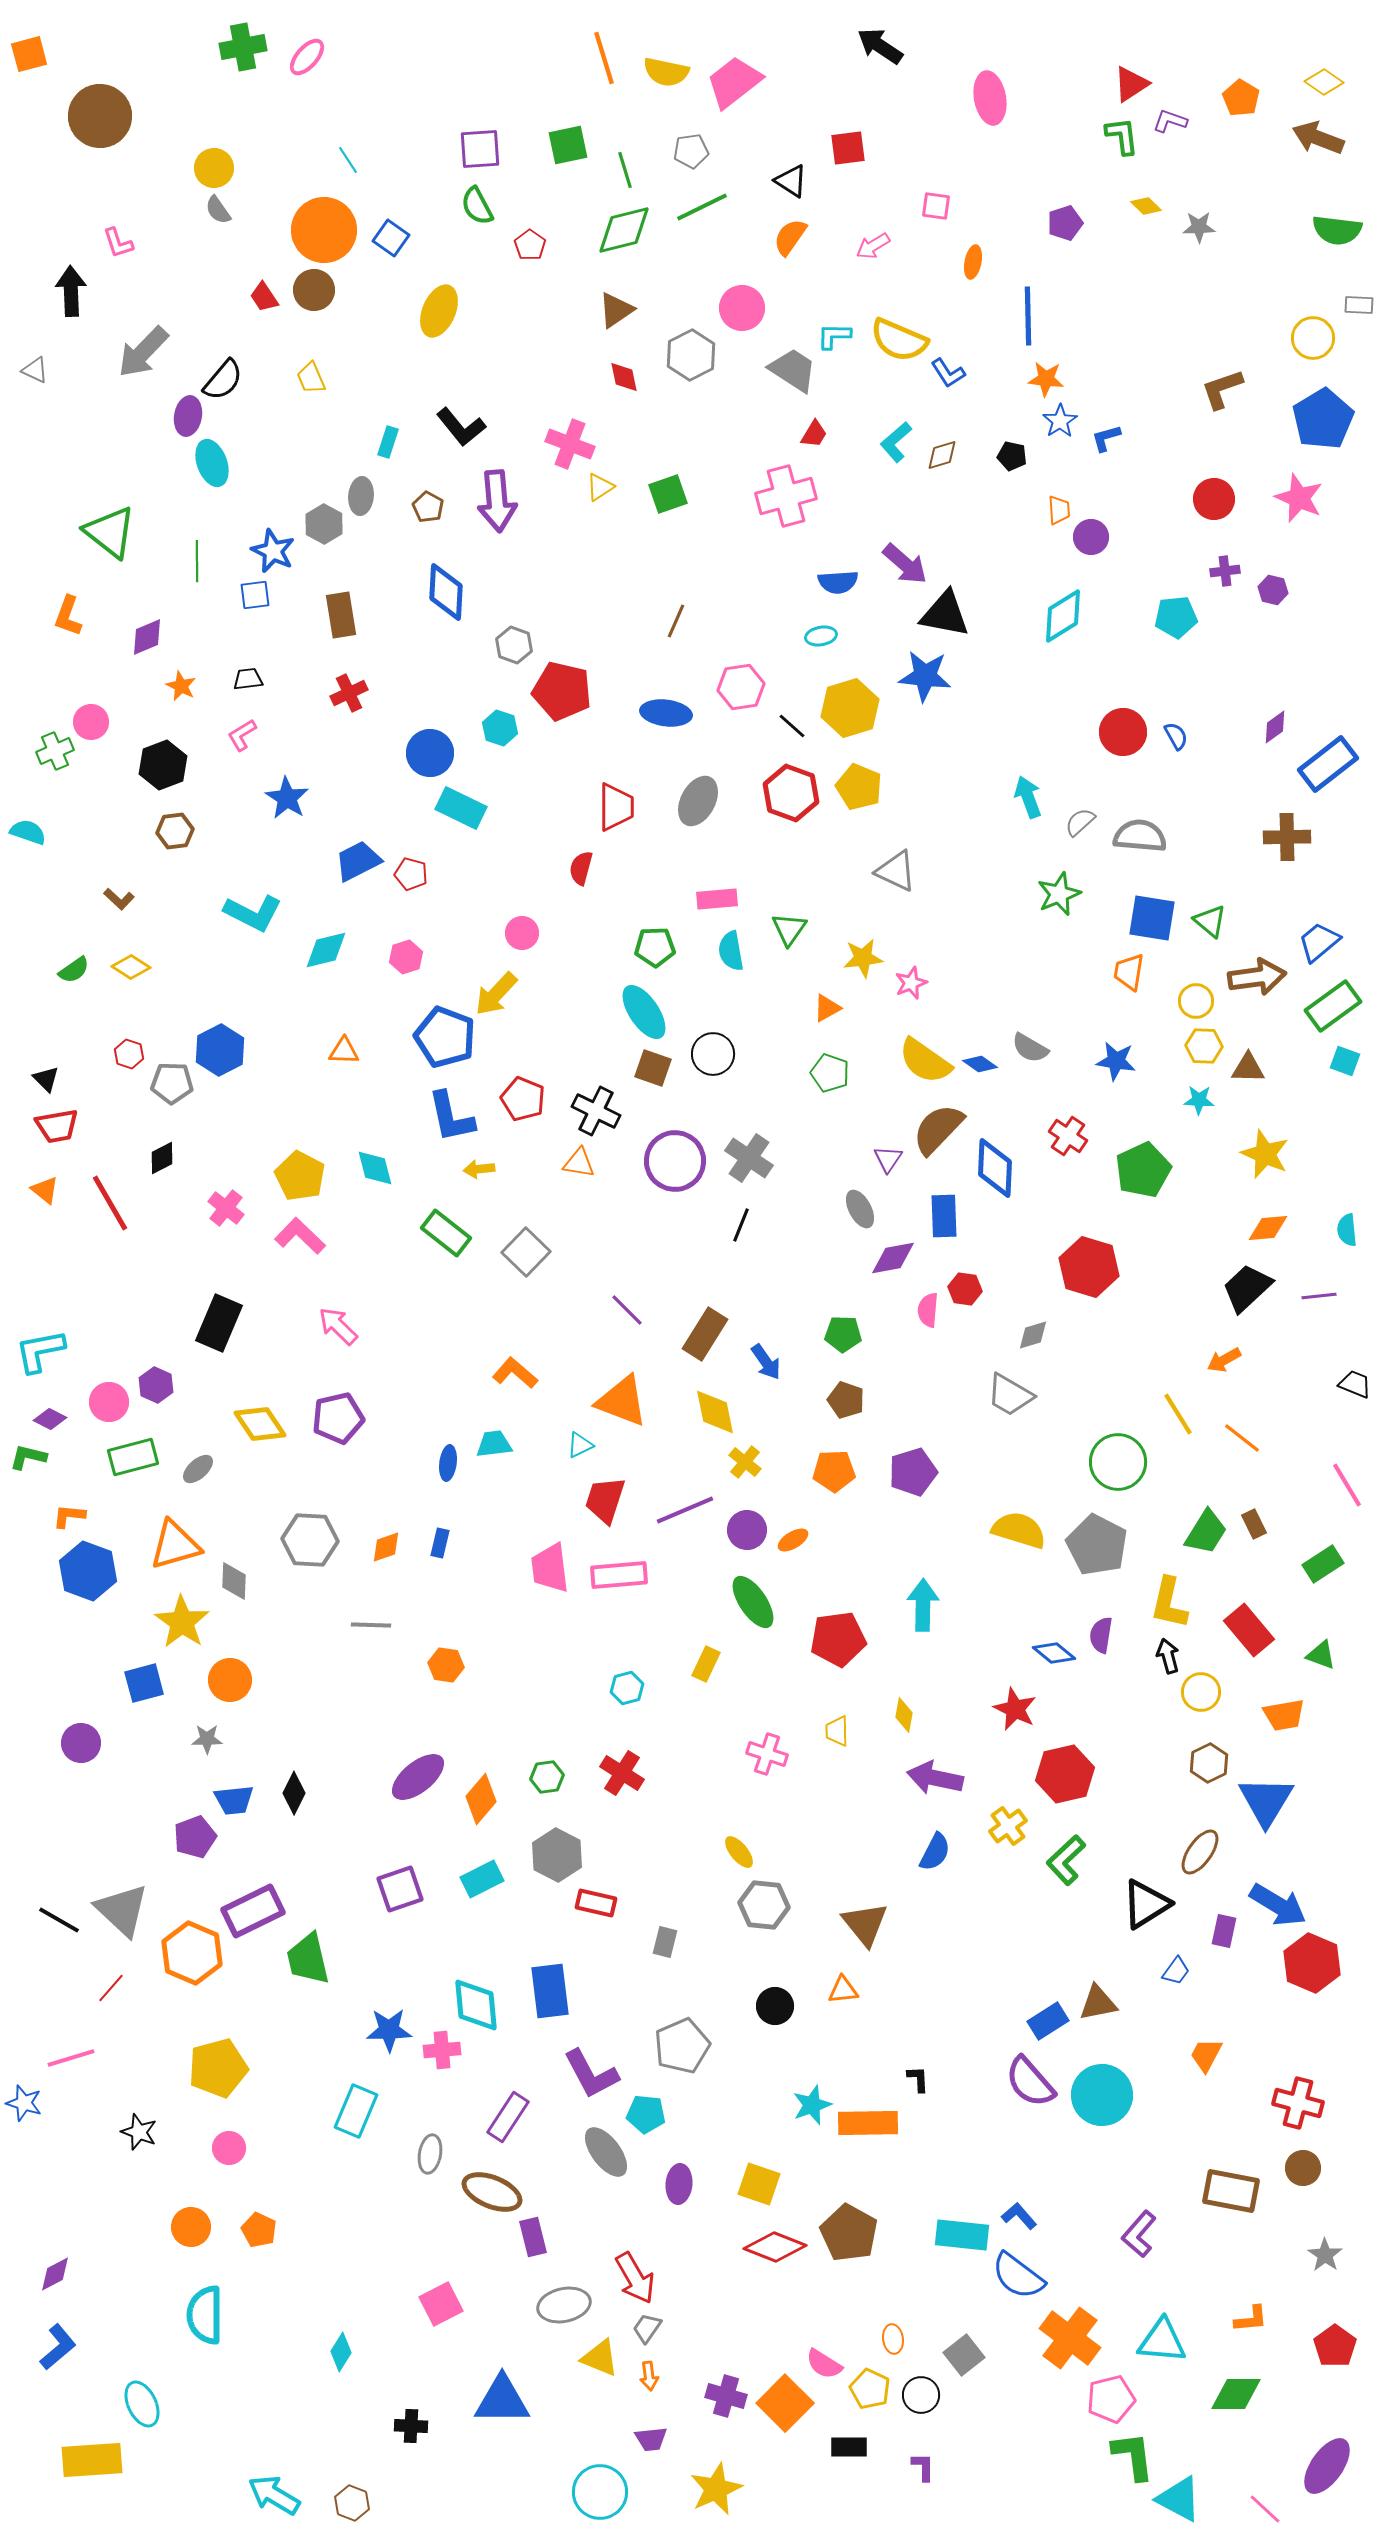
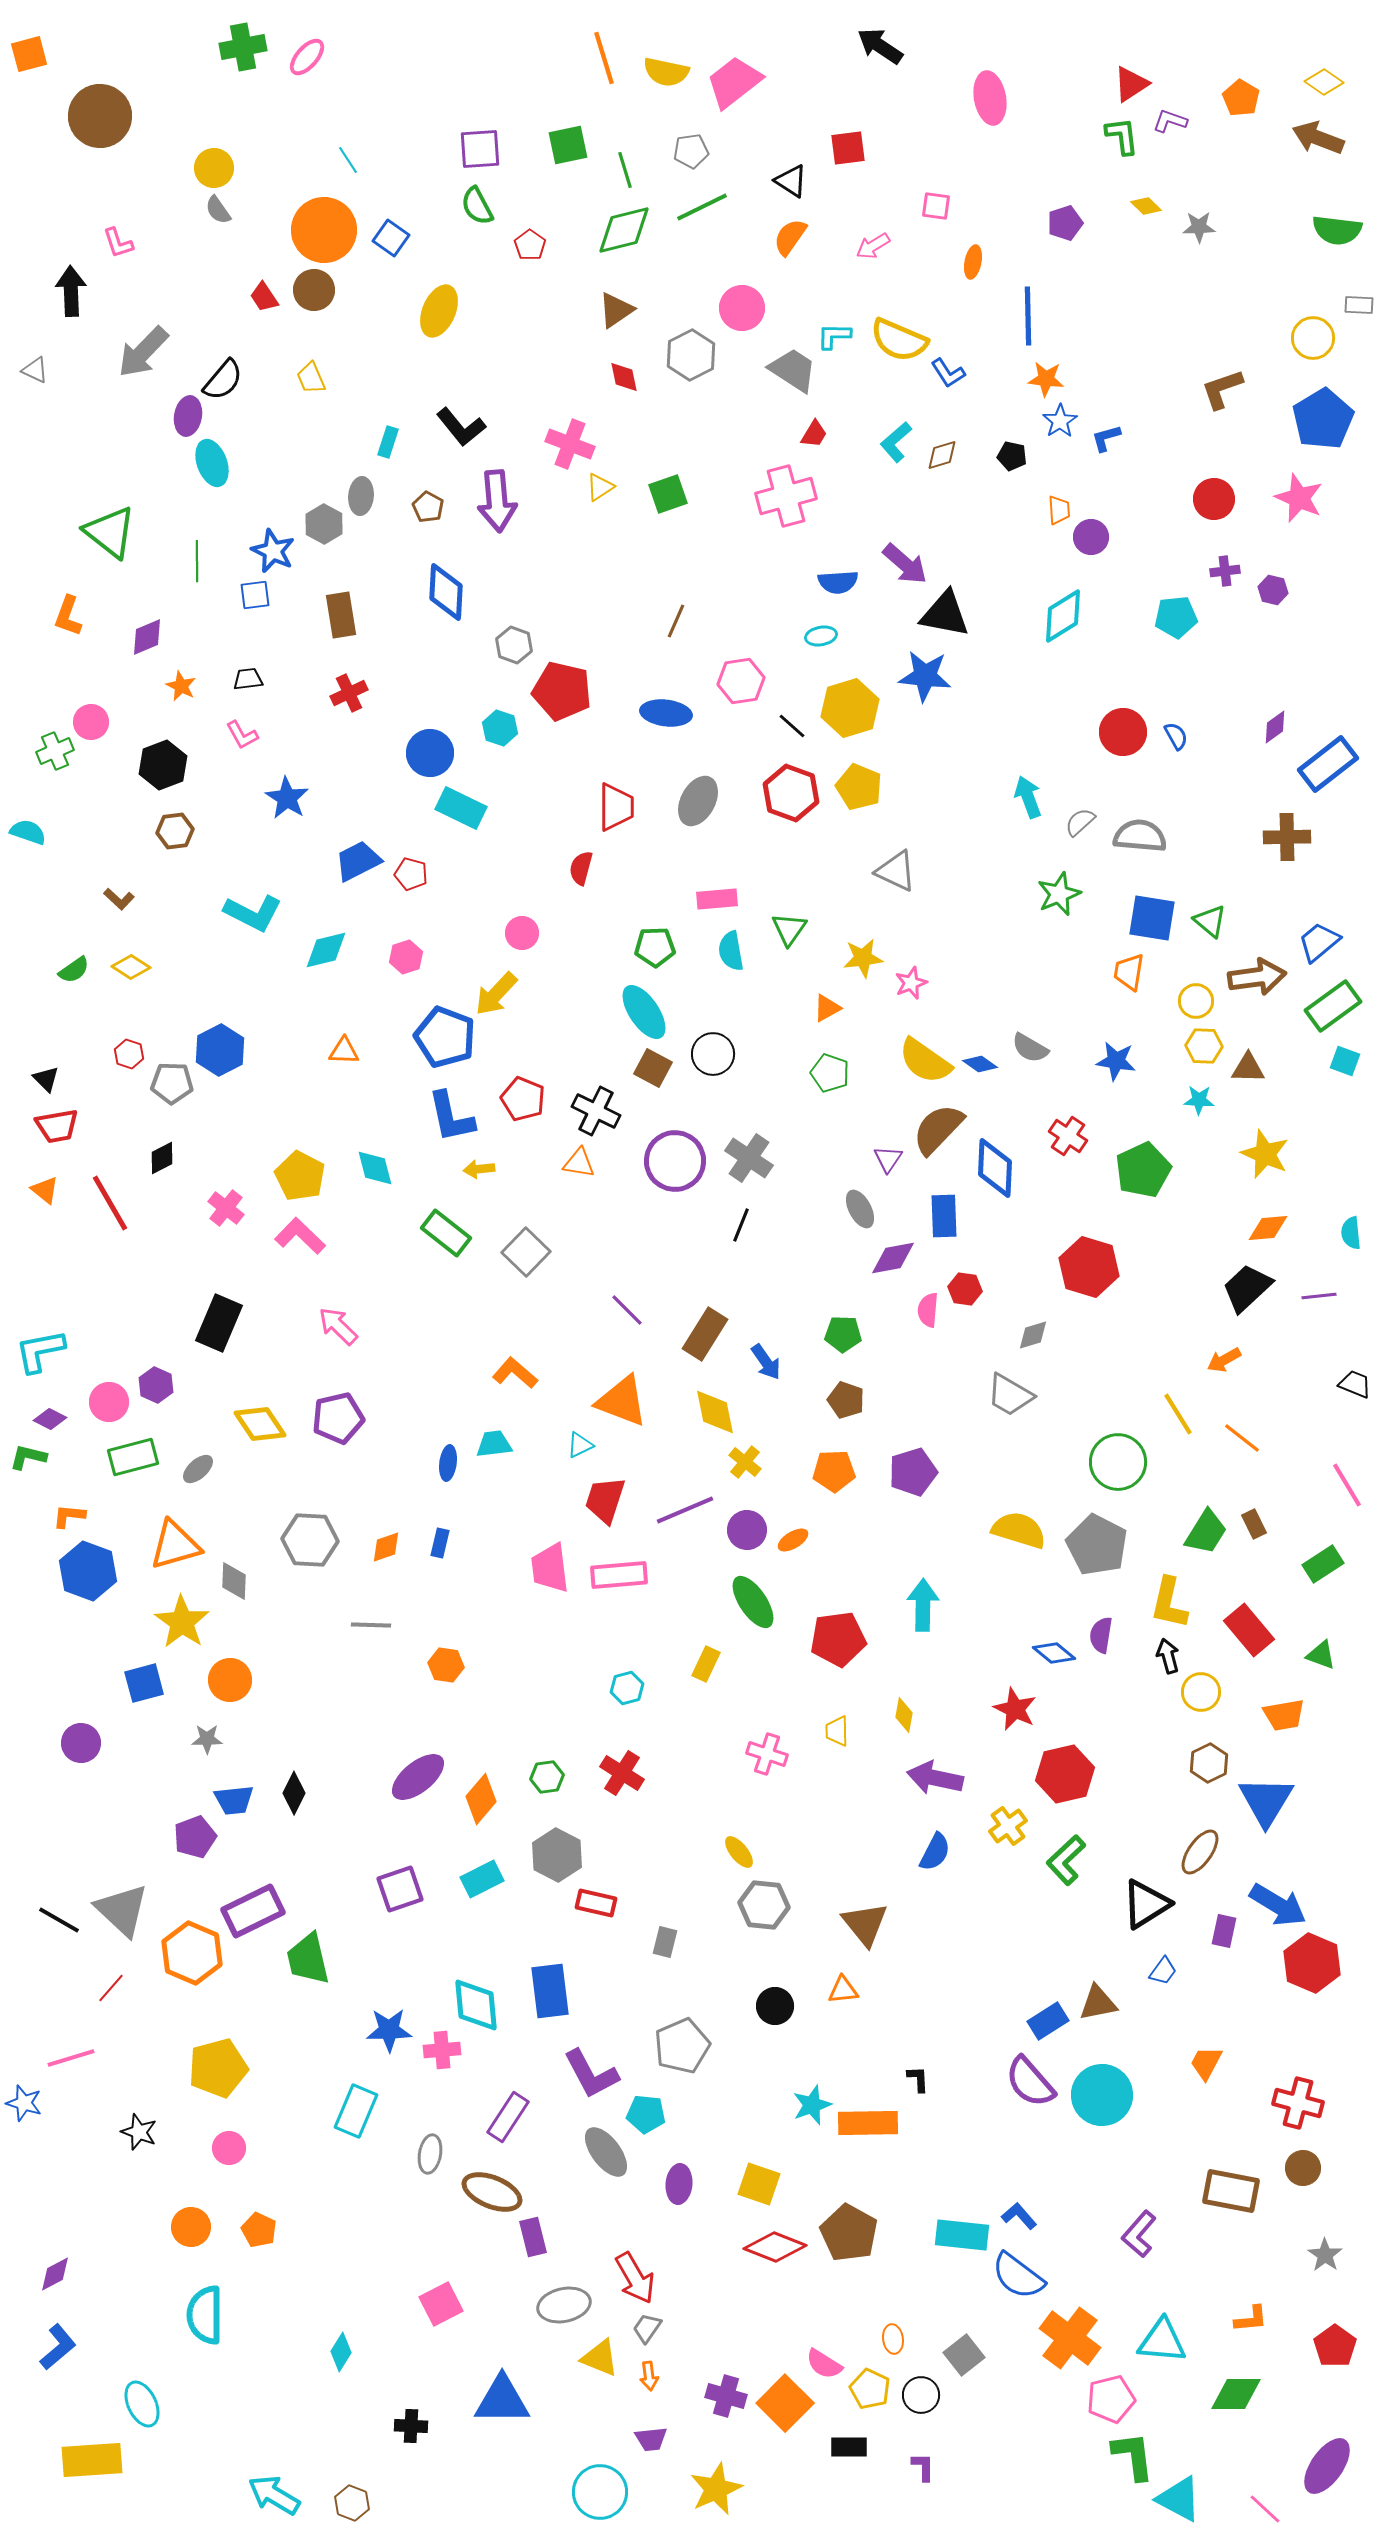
pink hexagon at (741, 687): moved 6 px up
pink L-shape at (242, 735): rotated 88 degrees counterclockwise
brown square at (653, 1068): rotated 9 degrees clockwise
cyan semicircle at (1347, 1230): moved 4 px right, 3 px down
blue trapezoid at (1176, 1971): moved 13 px left
orange trapezoid at (1206, 2055): moved 8 px down
